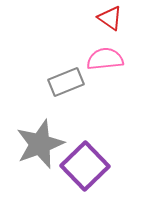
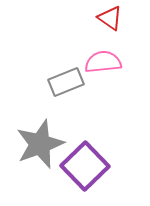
pink semicircle: moved 2 px left, 3 px down
